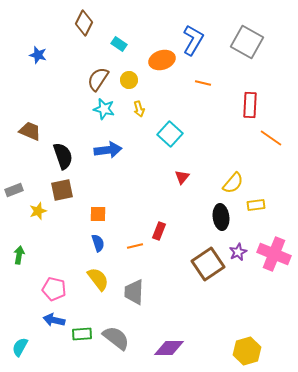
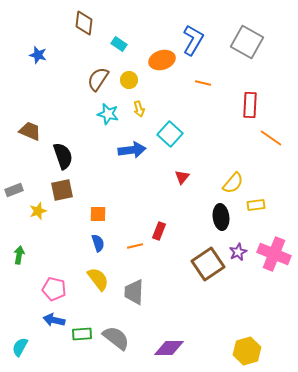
brown diamond at (84, 23): rotated 20 degrees counterclockwise
cyan star at (104, 109): moved 4 px right, 5 px down
blue arrow at (108, 150): moved 24 px right
